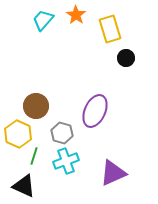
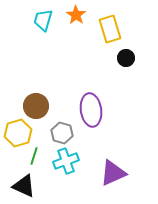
cyan trapezoid: rotated 25 degrees counterclockwise
purple ellipse: moved 4 px left, 1 px up; rotated 32 degrees counterclockwise
yellow hexagon: moved 1 px up; rotated 20 degrees clockwise
